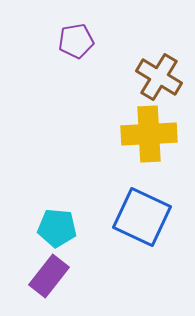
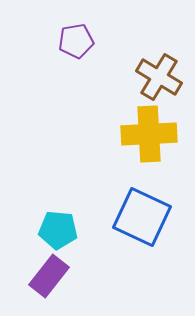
cyan pentagon: moved 1 px right, 2 px down
